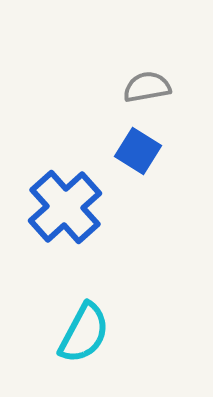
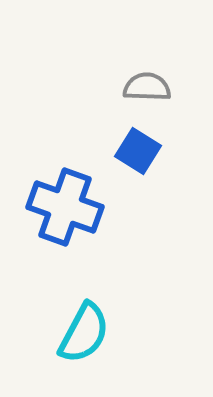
gray semicircle: rotated 12 degrees clockwise
blue cross: rotated 28 degrees counterclockwise
